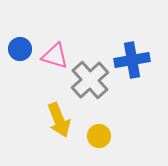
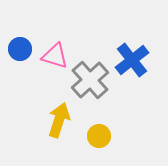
blue cross: rotated 28 degrees counterclockwise
yellow arrow: rotated 140 degrees counterclockwise
